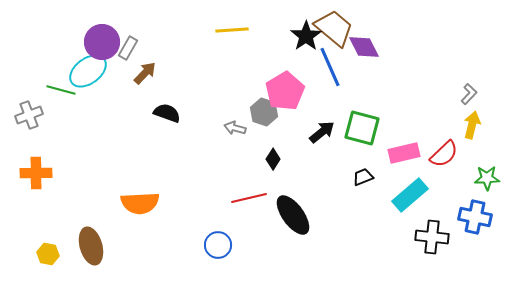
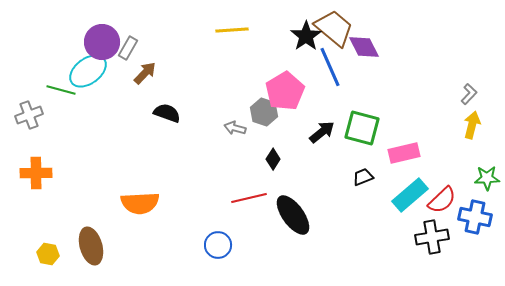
red semicircle: moved 2 px left, 46 px down
black cross: rotated 16 degrees counterclockwise
